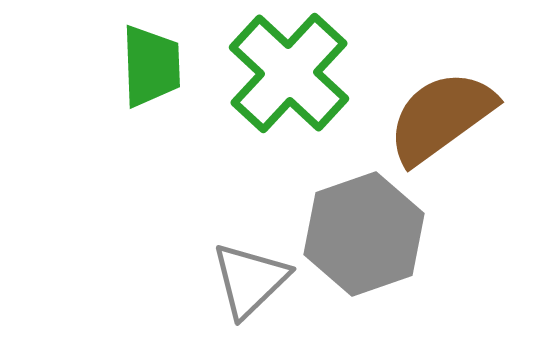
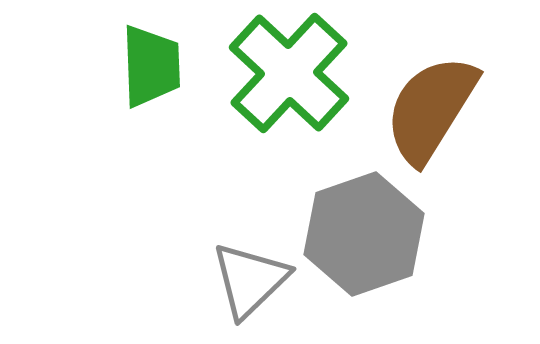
brown semicircle: moved 10 px left, 8 px up; rotated 22 degrees counterclockwise
